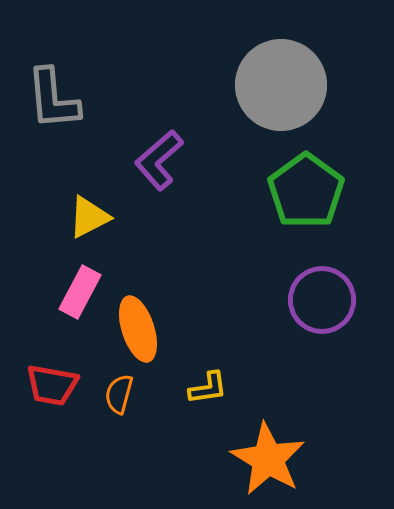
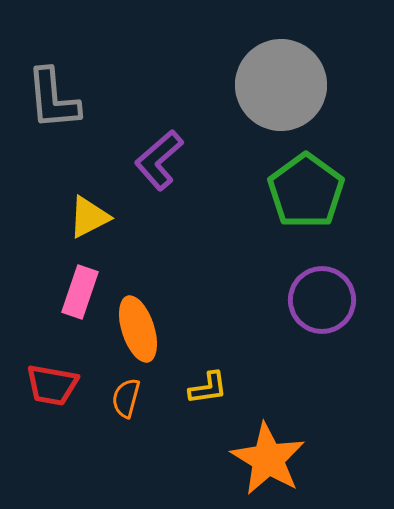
pink rectangle: rotated 9 degrees counterclockwise
orange semicircle: moved 7 px right, 4 px down
